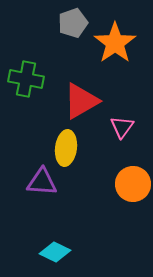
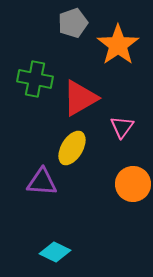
orange star: moved 3 px right, 2 px down
green cross: moved 9 px right
red triangle: moved 1 px left, 3 px up
yellow ellipse: moved 6 px right; rotated 24 degrees clockwise
